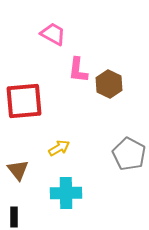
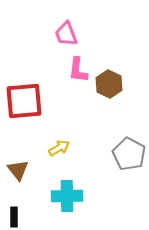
pink trapezoid: moved 13 px right; rotated 140 degrees counterclockwise
cyan cross: moved 1 px right, 3 px down
